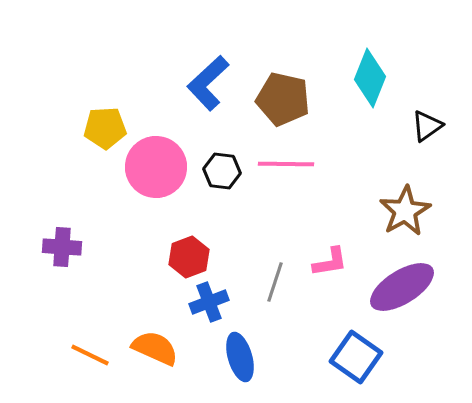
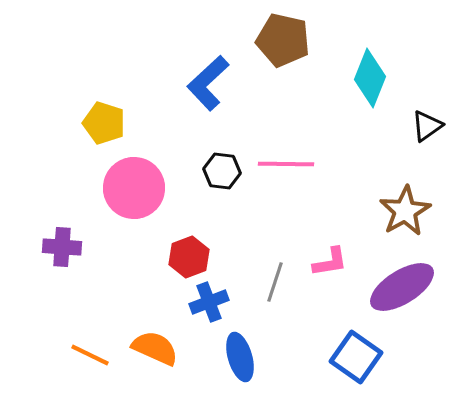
brown pentagon: moved 59 px up
yellow pentagon: moved 1 px left, 5 px up; rotated 21 degrees clockwise
pink circle: moved 22 px left, 21 px down
